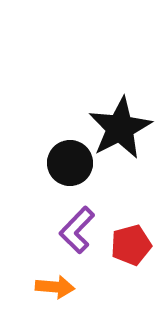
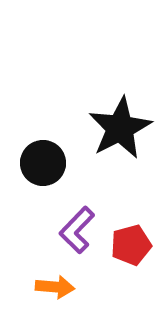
black circle: moved 27 px left
